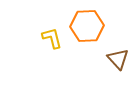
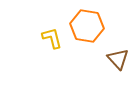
orange hexagon: rotated 12 degrees clockwise
